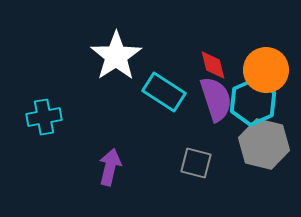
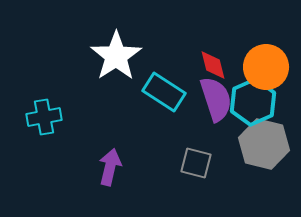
orange circle: moved 3 px up
